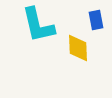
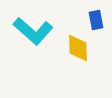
cyan L-shape: moved 5 px left, 6 px down; rotated 36 degrees counterclockwise
